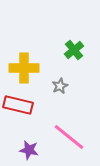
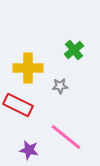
yellow cross: moved 4 px right
gray star: rotated 21 degrees clockwise
red rectangle: rotated 12 degrees clockwise
pink line: moved 3 px left
